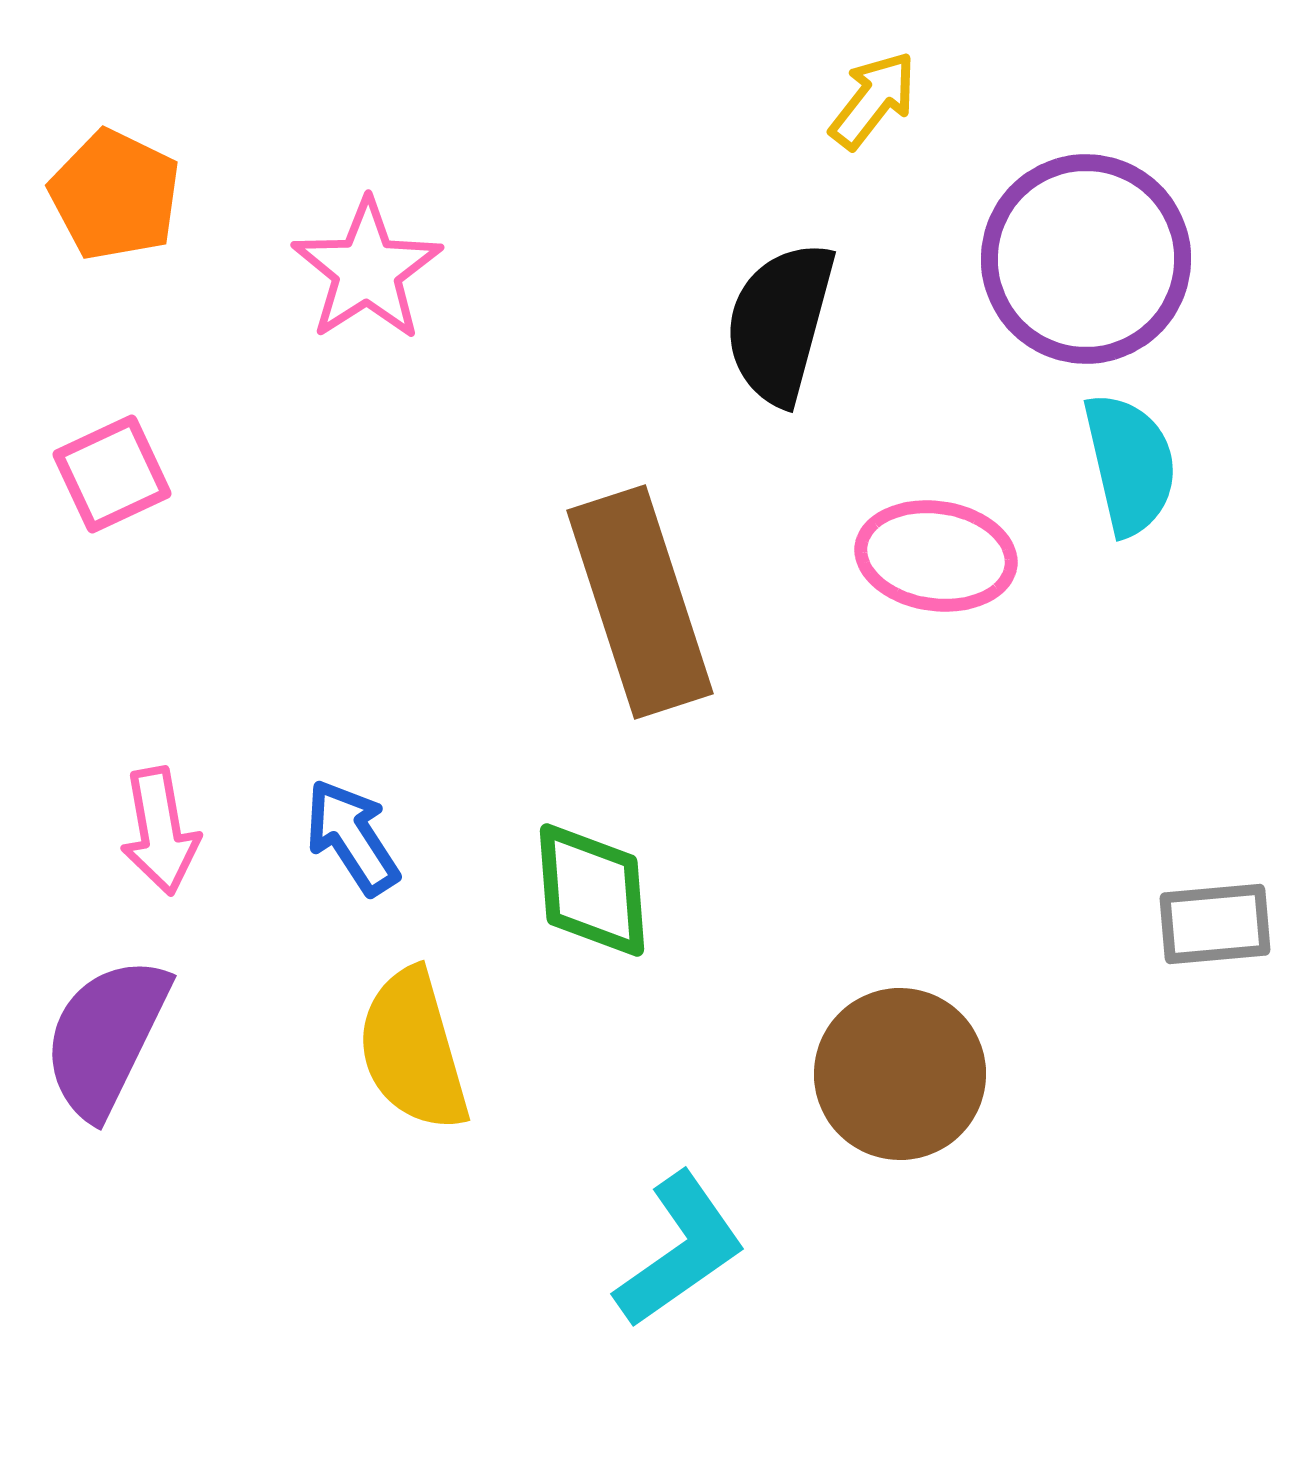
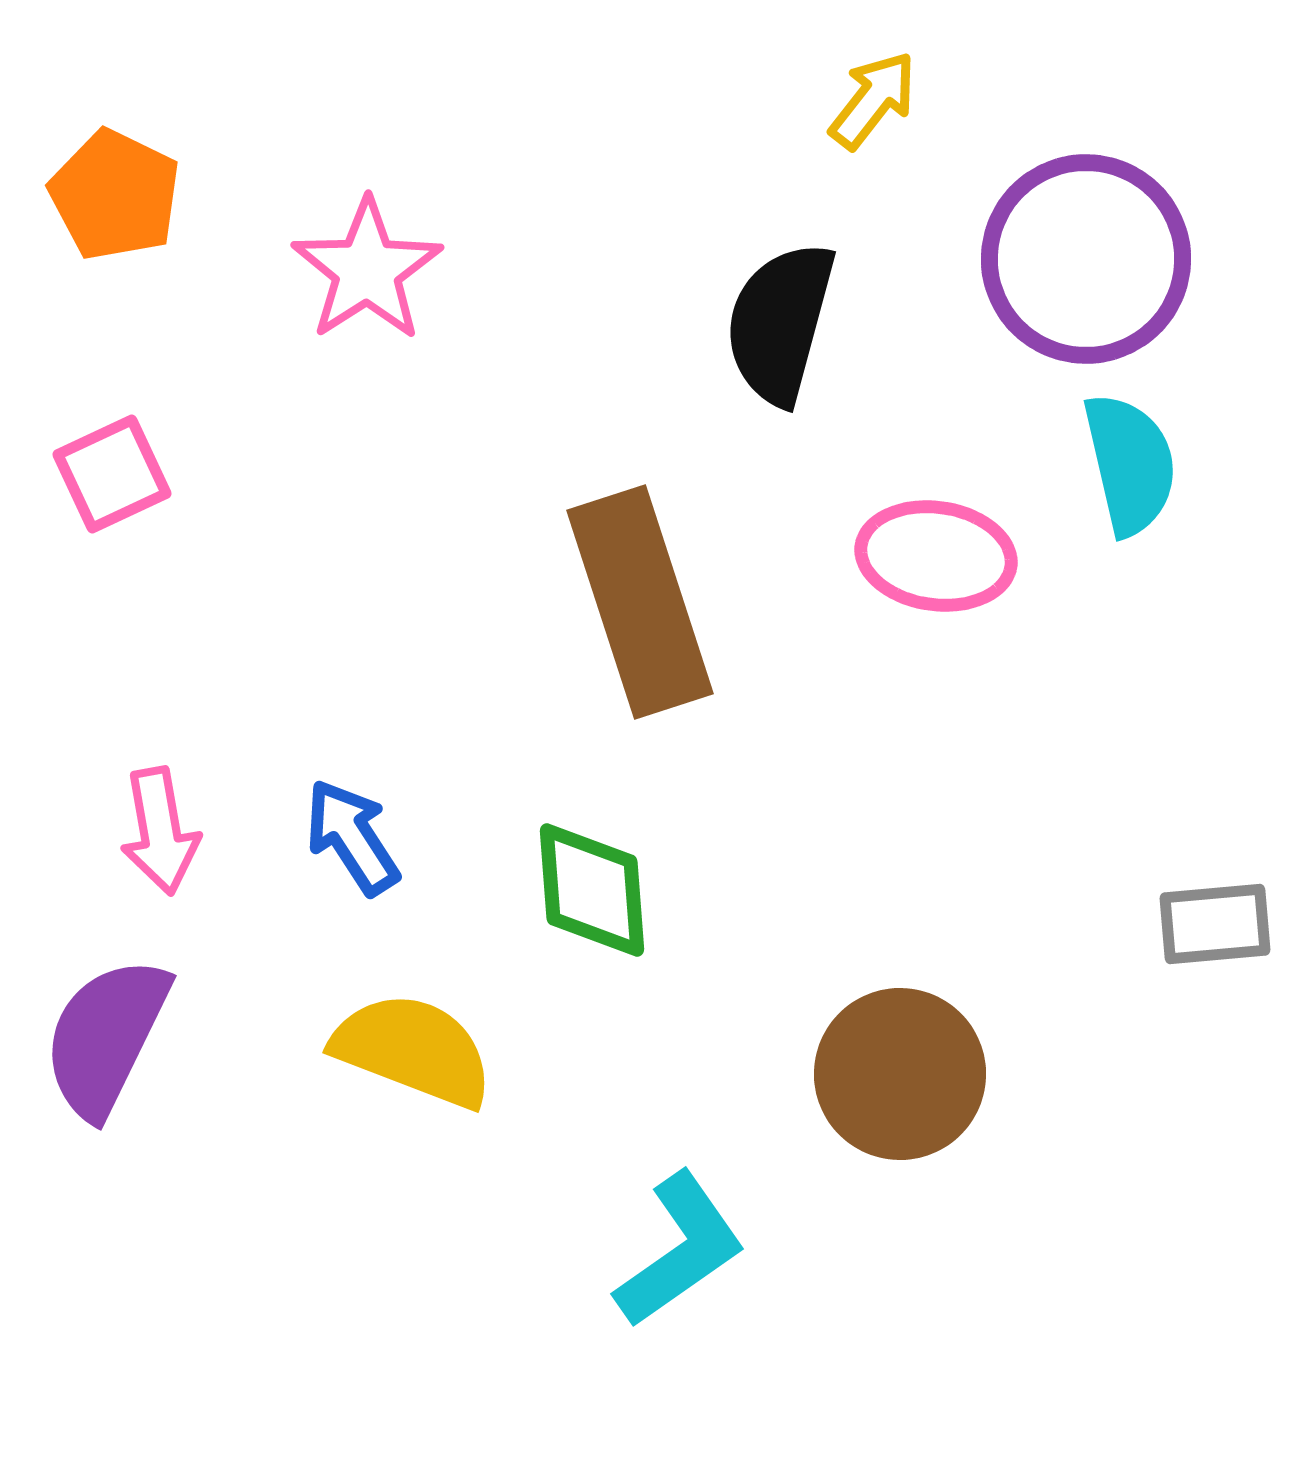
yellow semicircle: rotated 127 degrees clockwise
